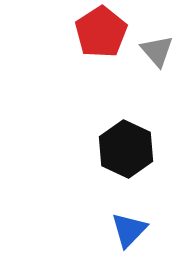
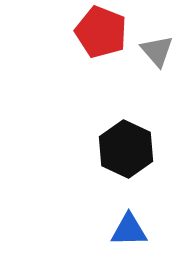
red pentagon: rotated 18 degrees counterclockwise
blue triangle: rotated 45 degrees clockwise
